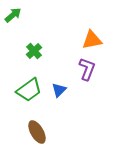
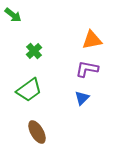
green arrow: rotated 78 degrees clockwise
purple L-shape: rotated 100 degrees counterclockwise
blue triangle: moved 23 px right, 8 px down
